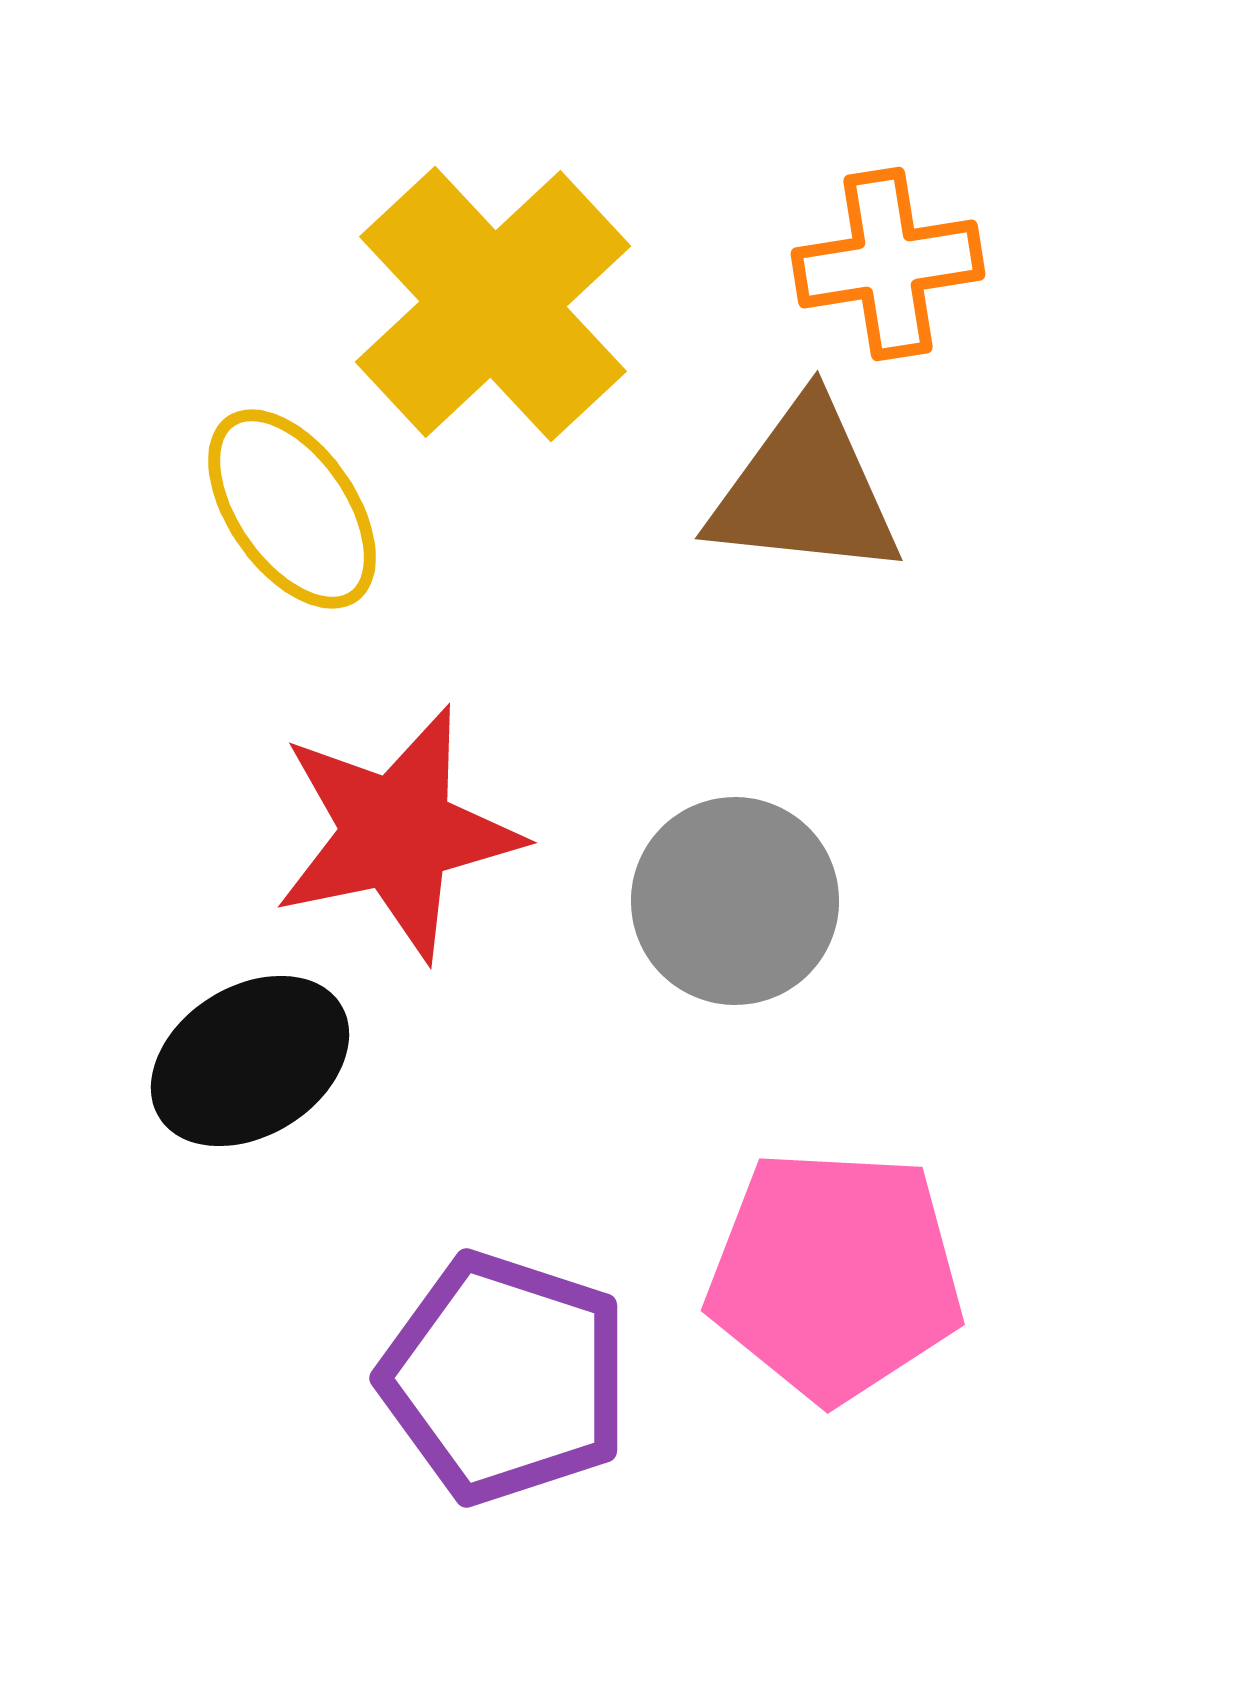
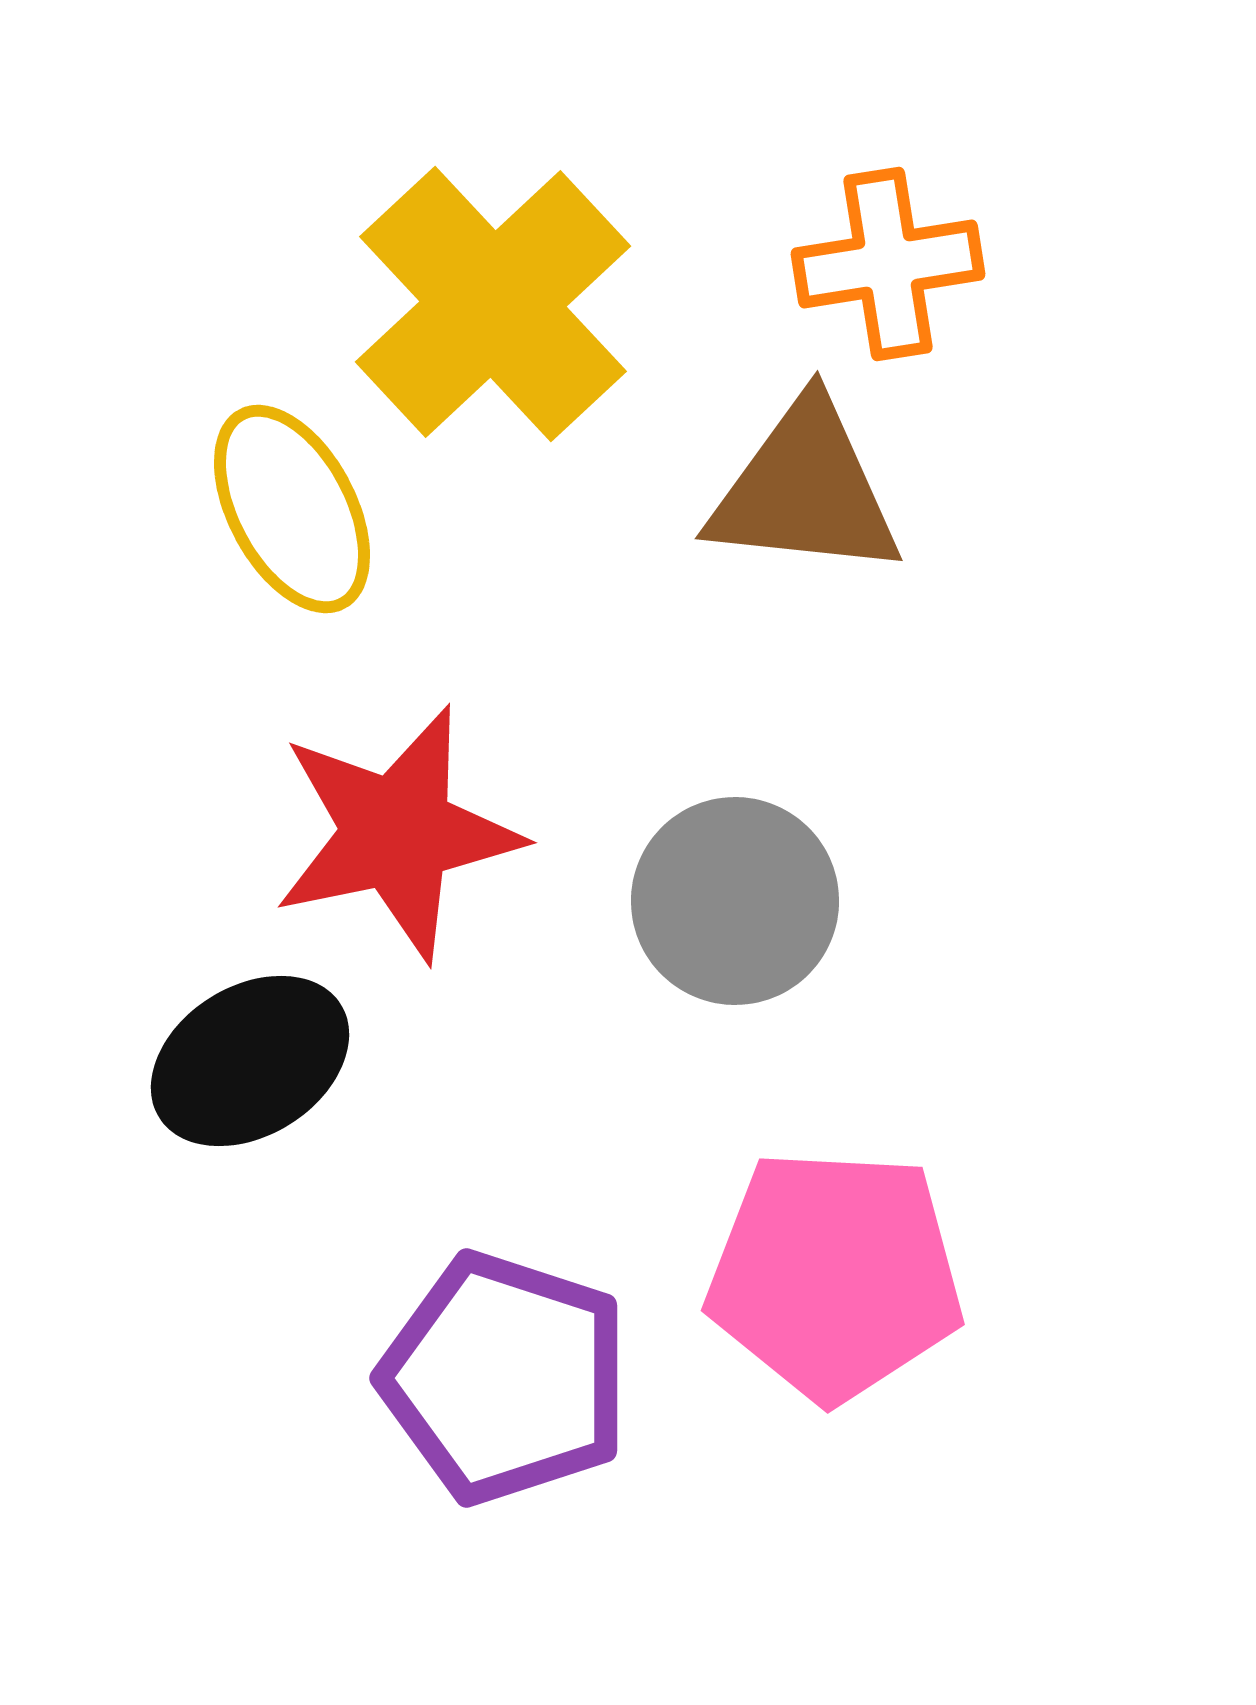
yellow ellipse: rotated 7 degrees clockwise
